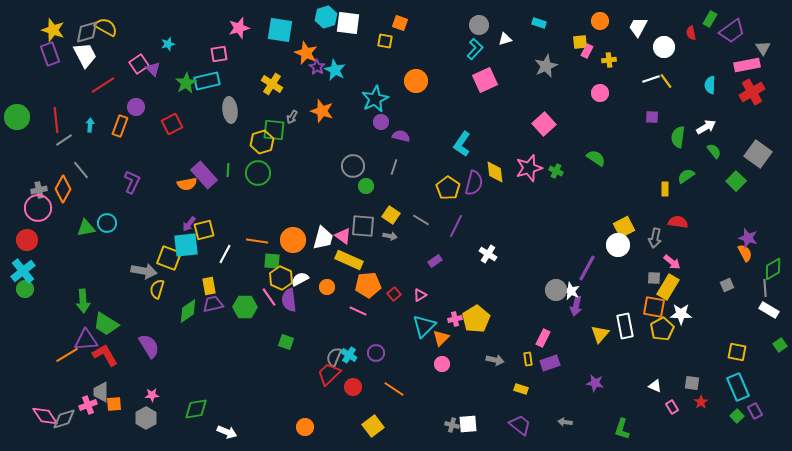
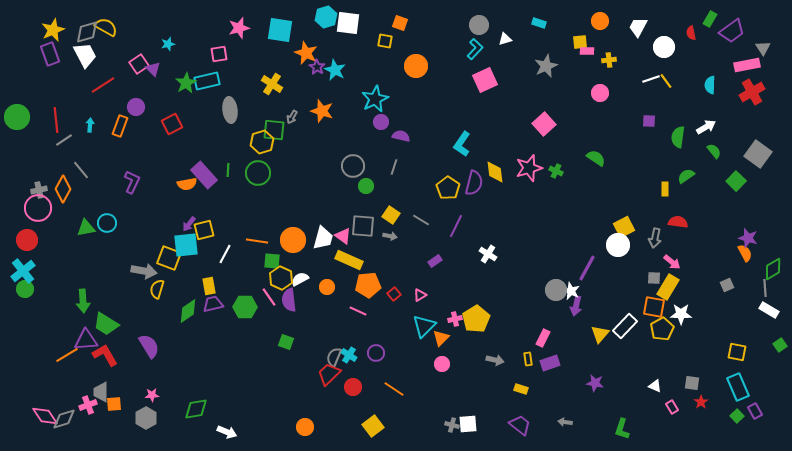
yellow star at (53, 30): rotated 30 degrees clockwise
pink rectangle at (587, 51): rotated 64 degrees clockwise
orange circle at (416, 81): moved 15 px up
purple square at (652, 117): moved 3 px left, 4 px down
white rectangle at (625, 326): rotated 55 degrees clockwise
